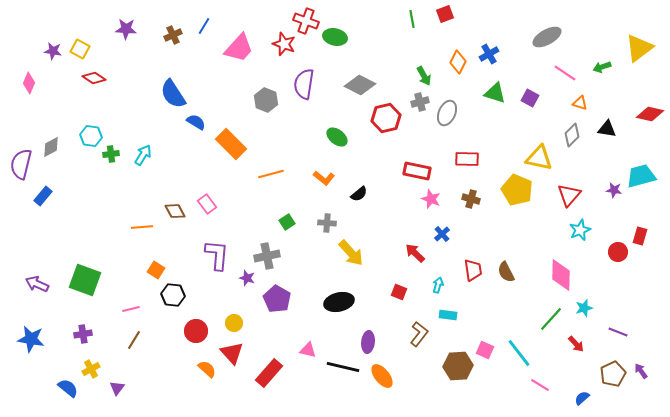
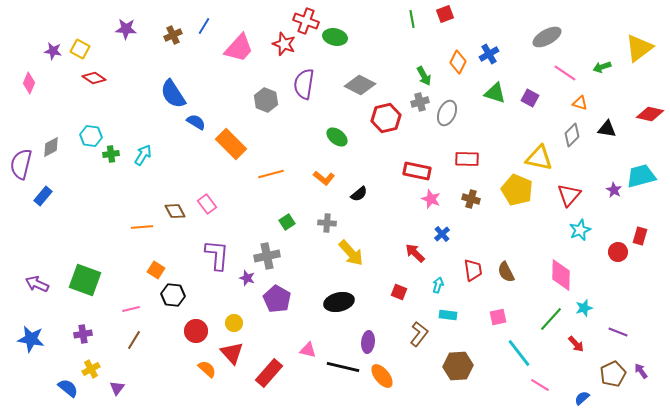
purple star at (614, 190): rotated 21 degrees clockwise
pink square at (485, 350): moved 13 px right, 33 px up; rotated 36 degrees counterclockwise
